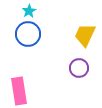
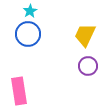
cyan star: moved 1 px right
purple circle: moved 9 px right, 2 px up
